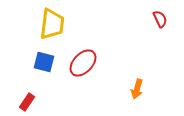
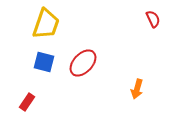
red semicircle: moved 7 px left
yellow trapezoid: moved 6 px left; rotated 12 degrees clockwise
